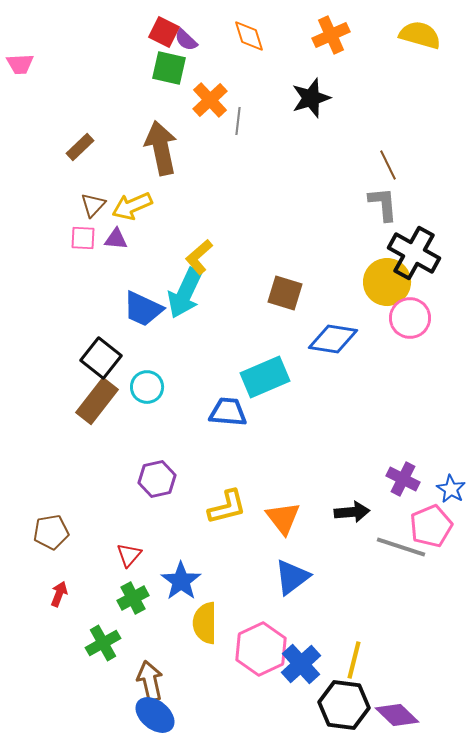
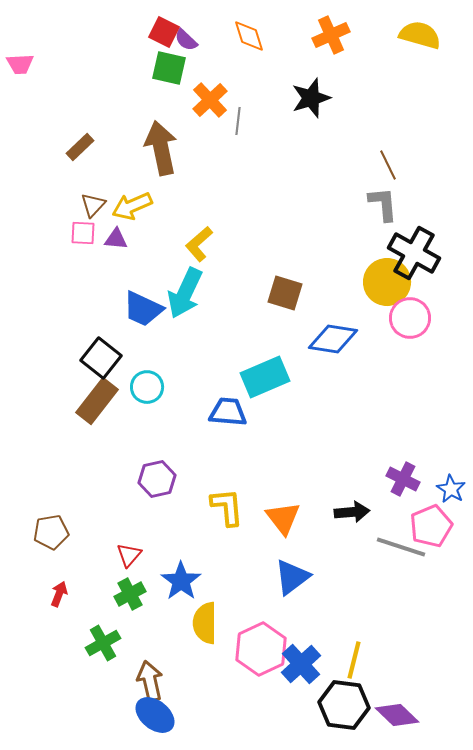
pink square at (83, 238): moved 5 px up
yellow L-shape at (199, 257): moved 13 px up
yellow L-shape at (227, 507): rotated 81 degrees counterclockwise
green cross at (133, 598): moved 3 px left, 4 px up
